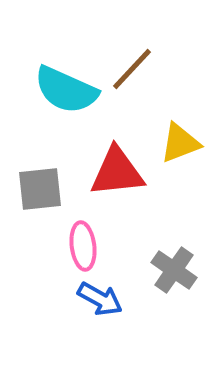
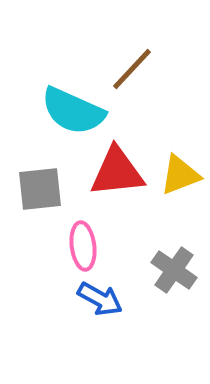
cyan semicircle: moved 7 px right, 21 px down
yellow triangle: moved 32 px down
